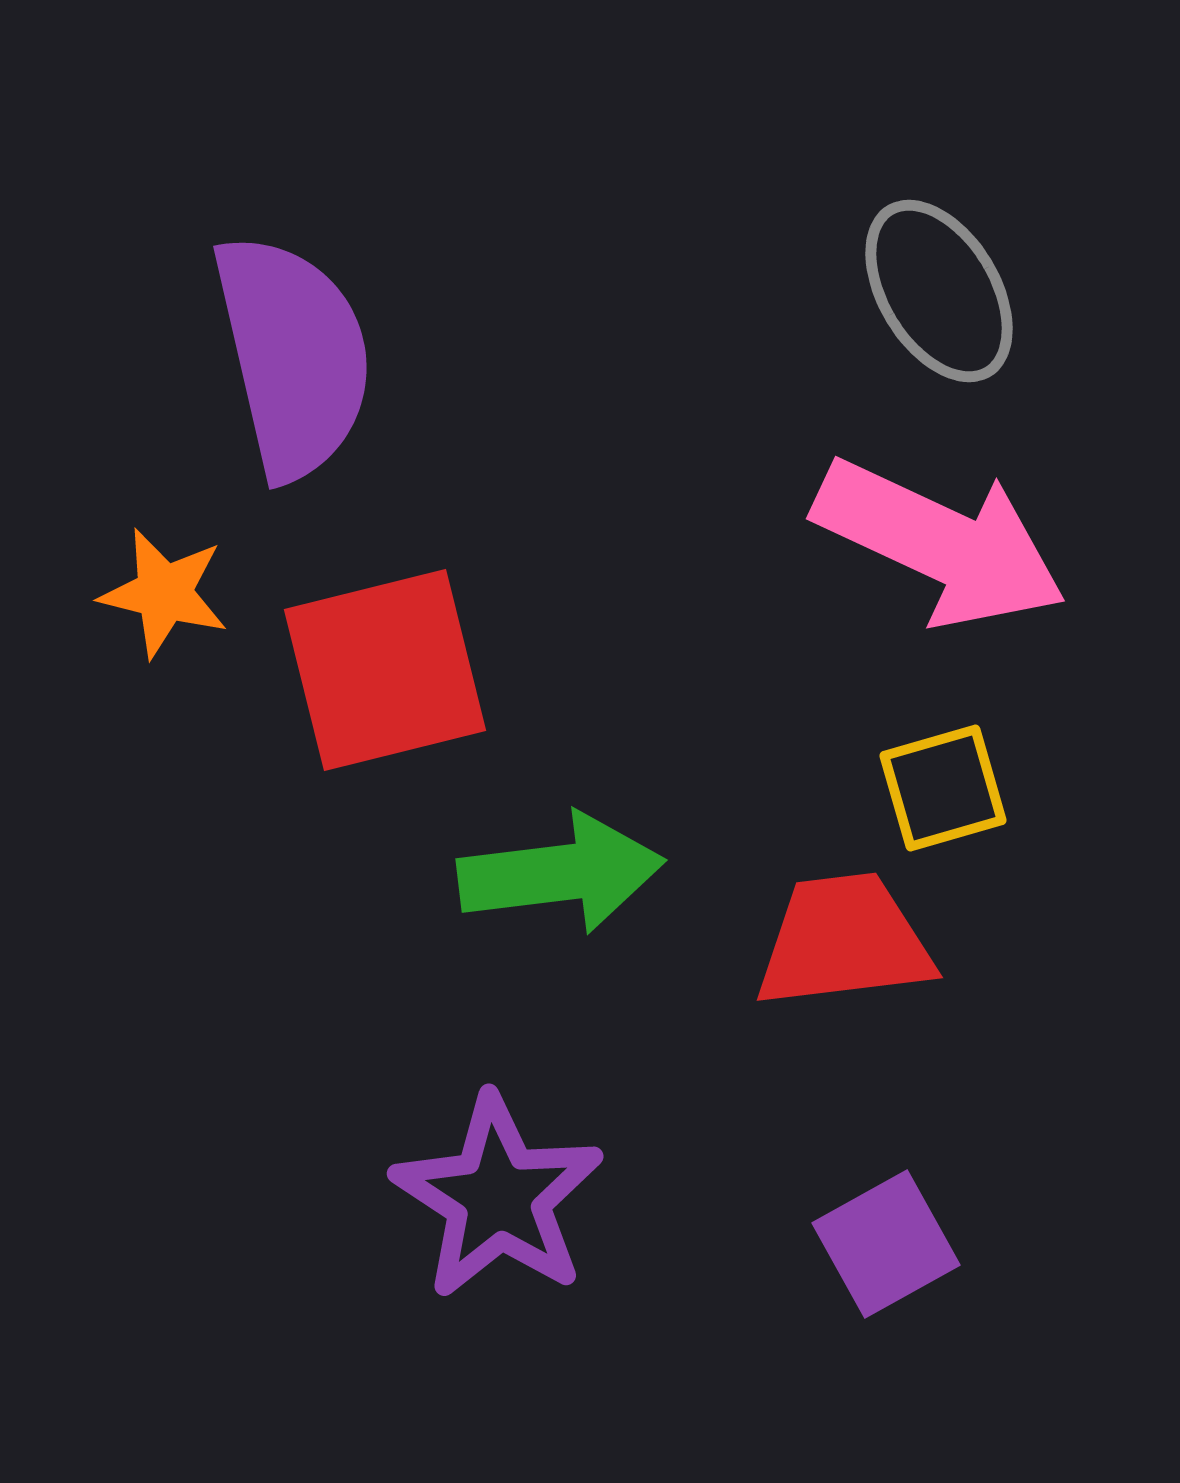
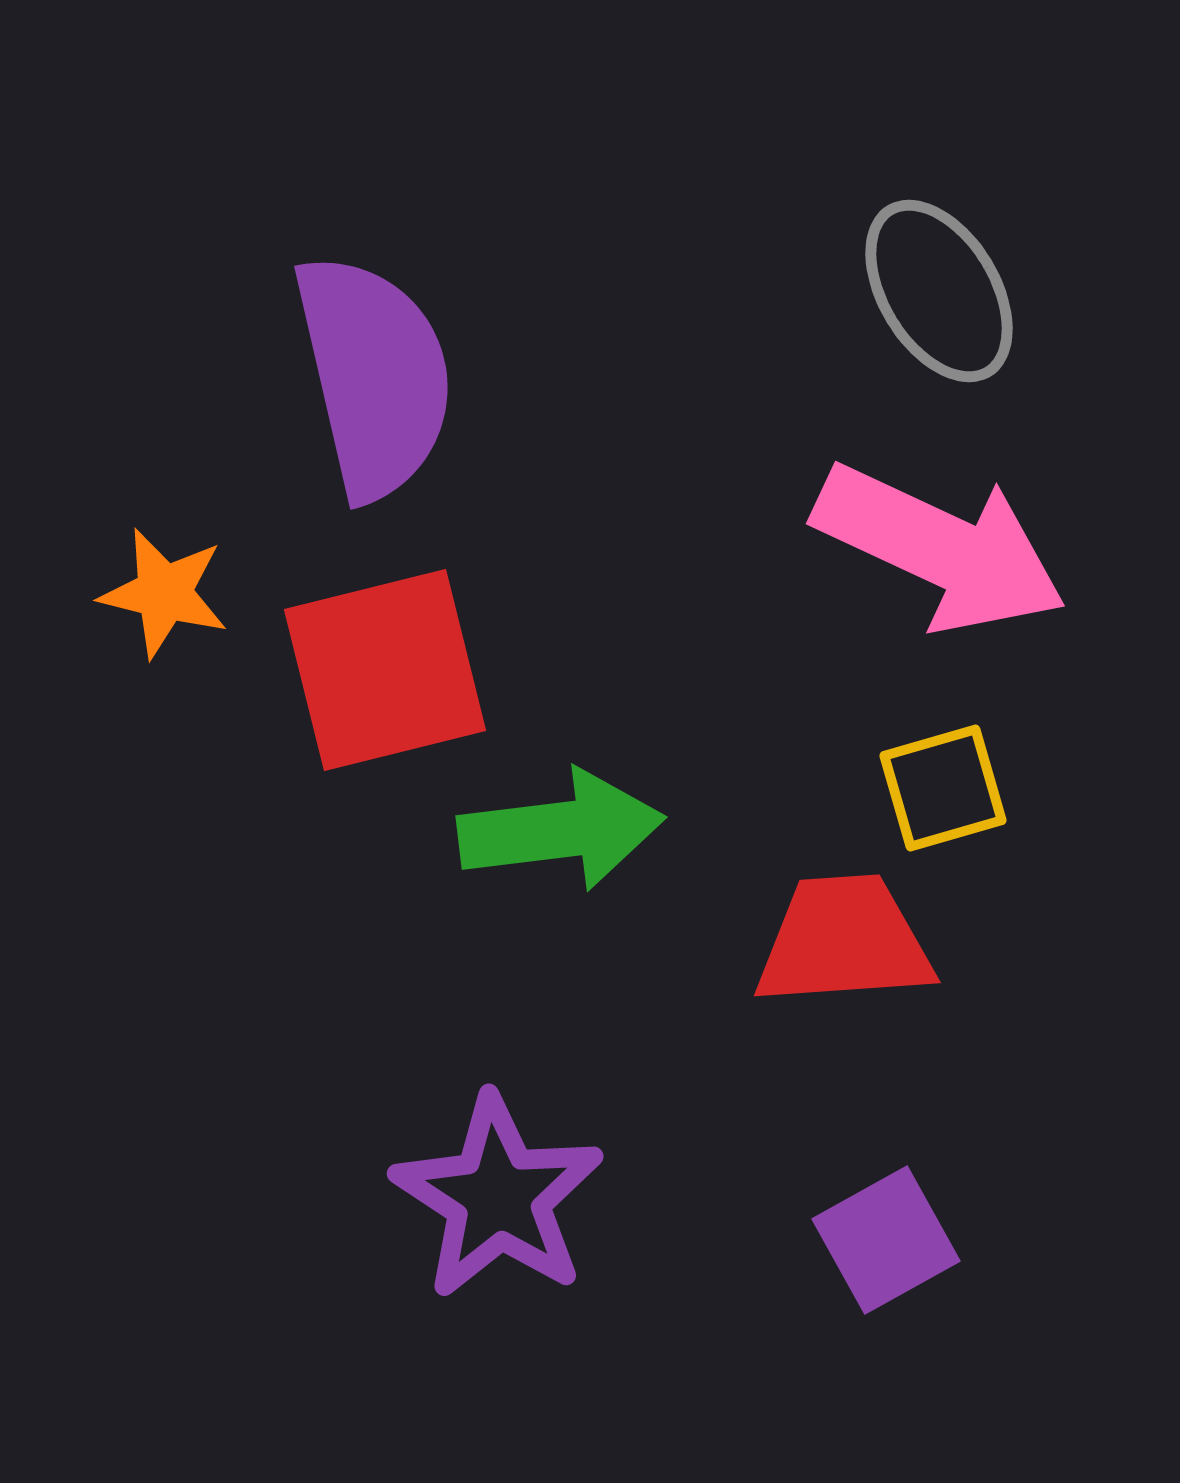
purple semicircle: moved 81 px right, 20 px down
pink arrow: moved 5 px down
green arrow: moved 43 px up
red trapezoid: rotated 3 degrees clockwise
purple square: moved 4 px up
